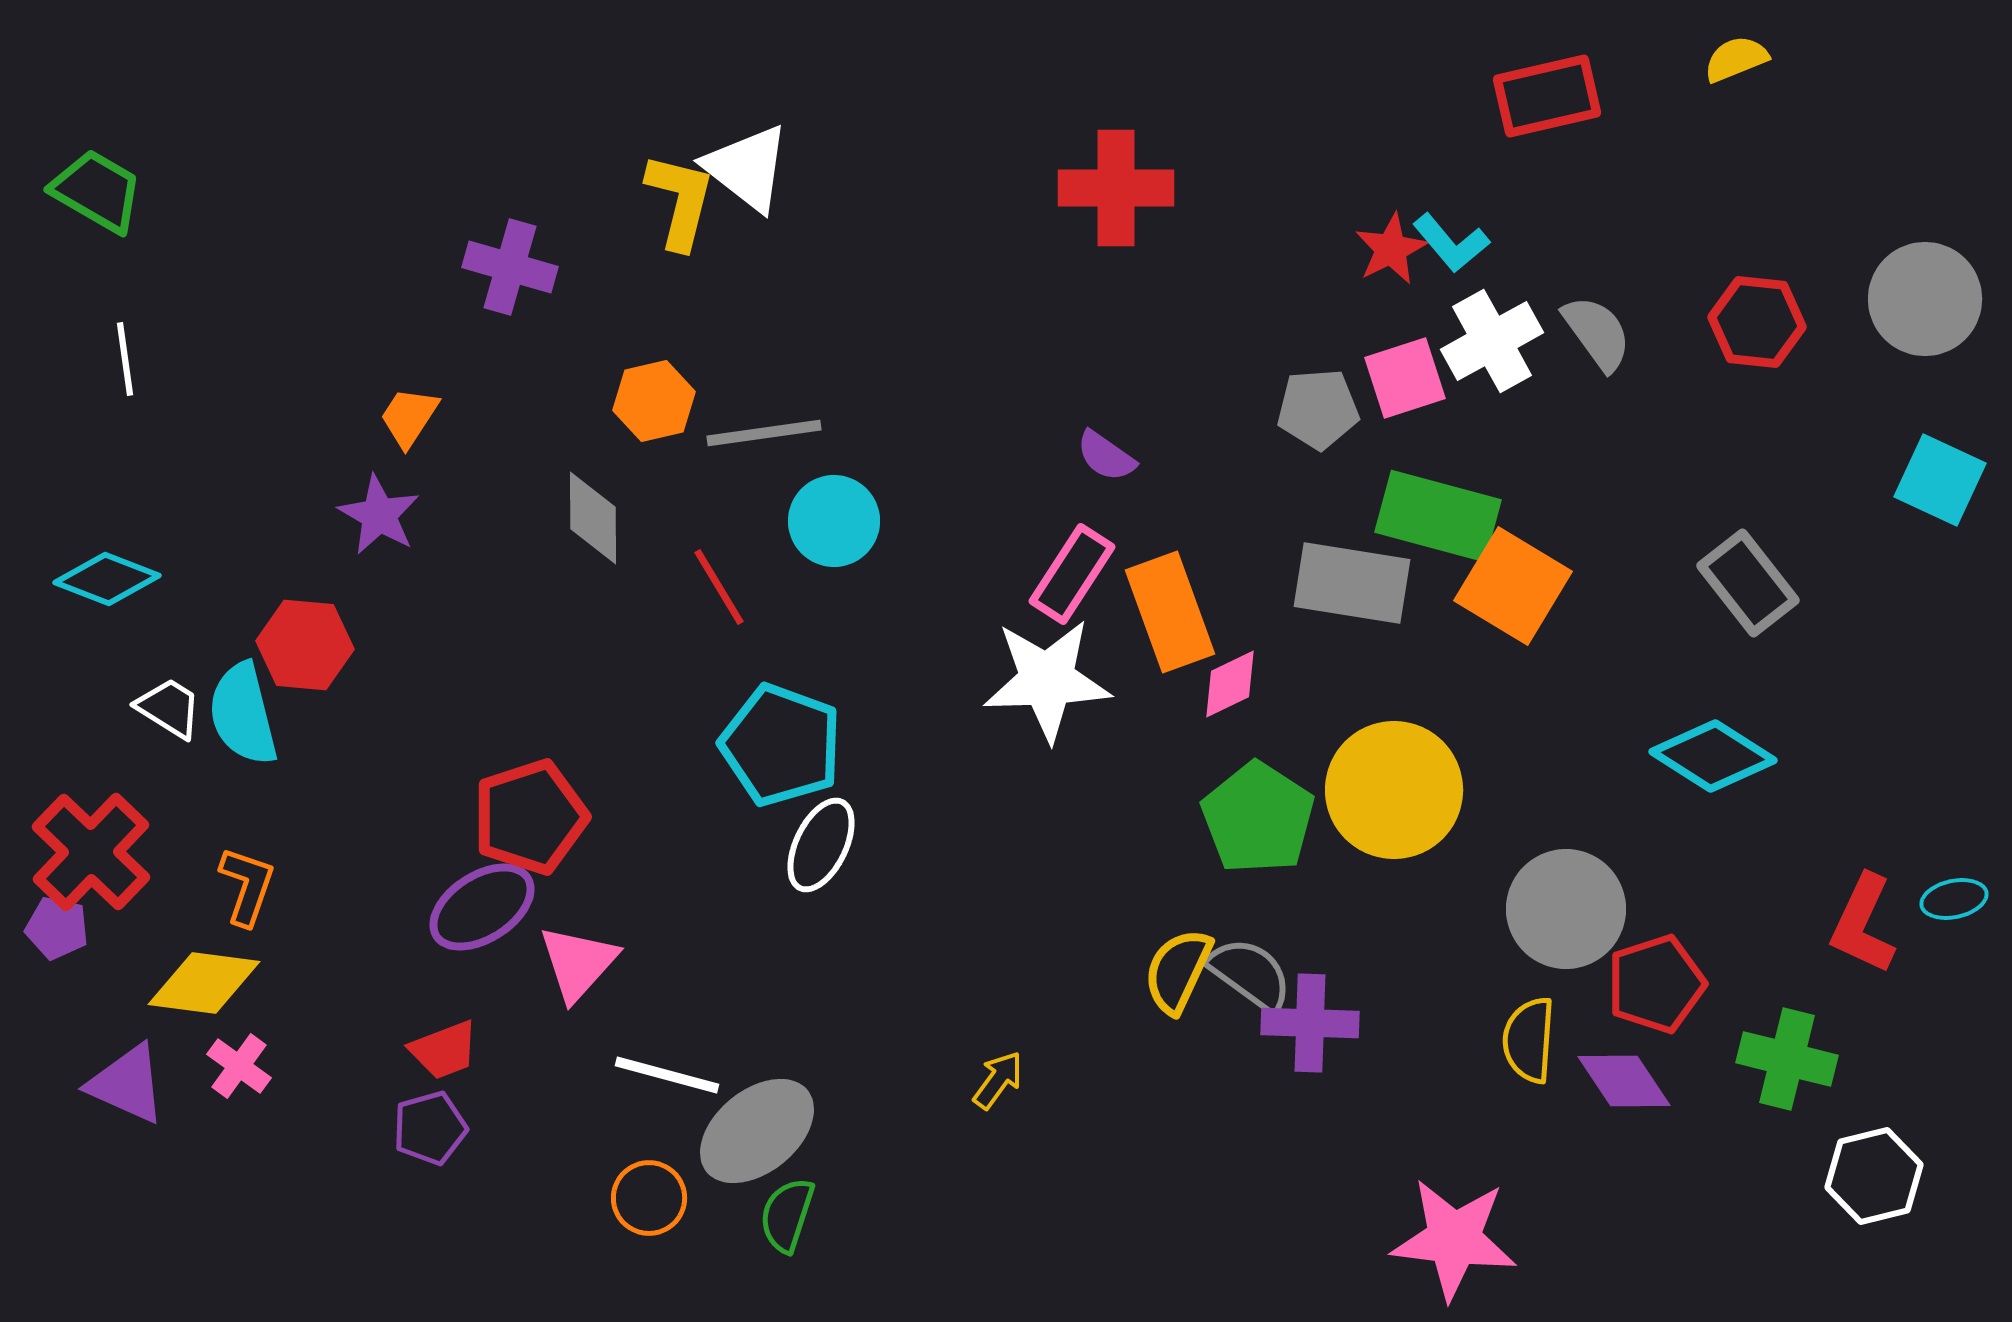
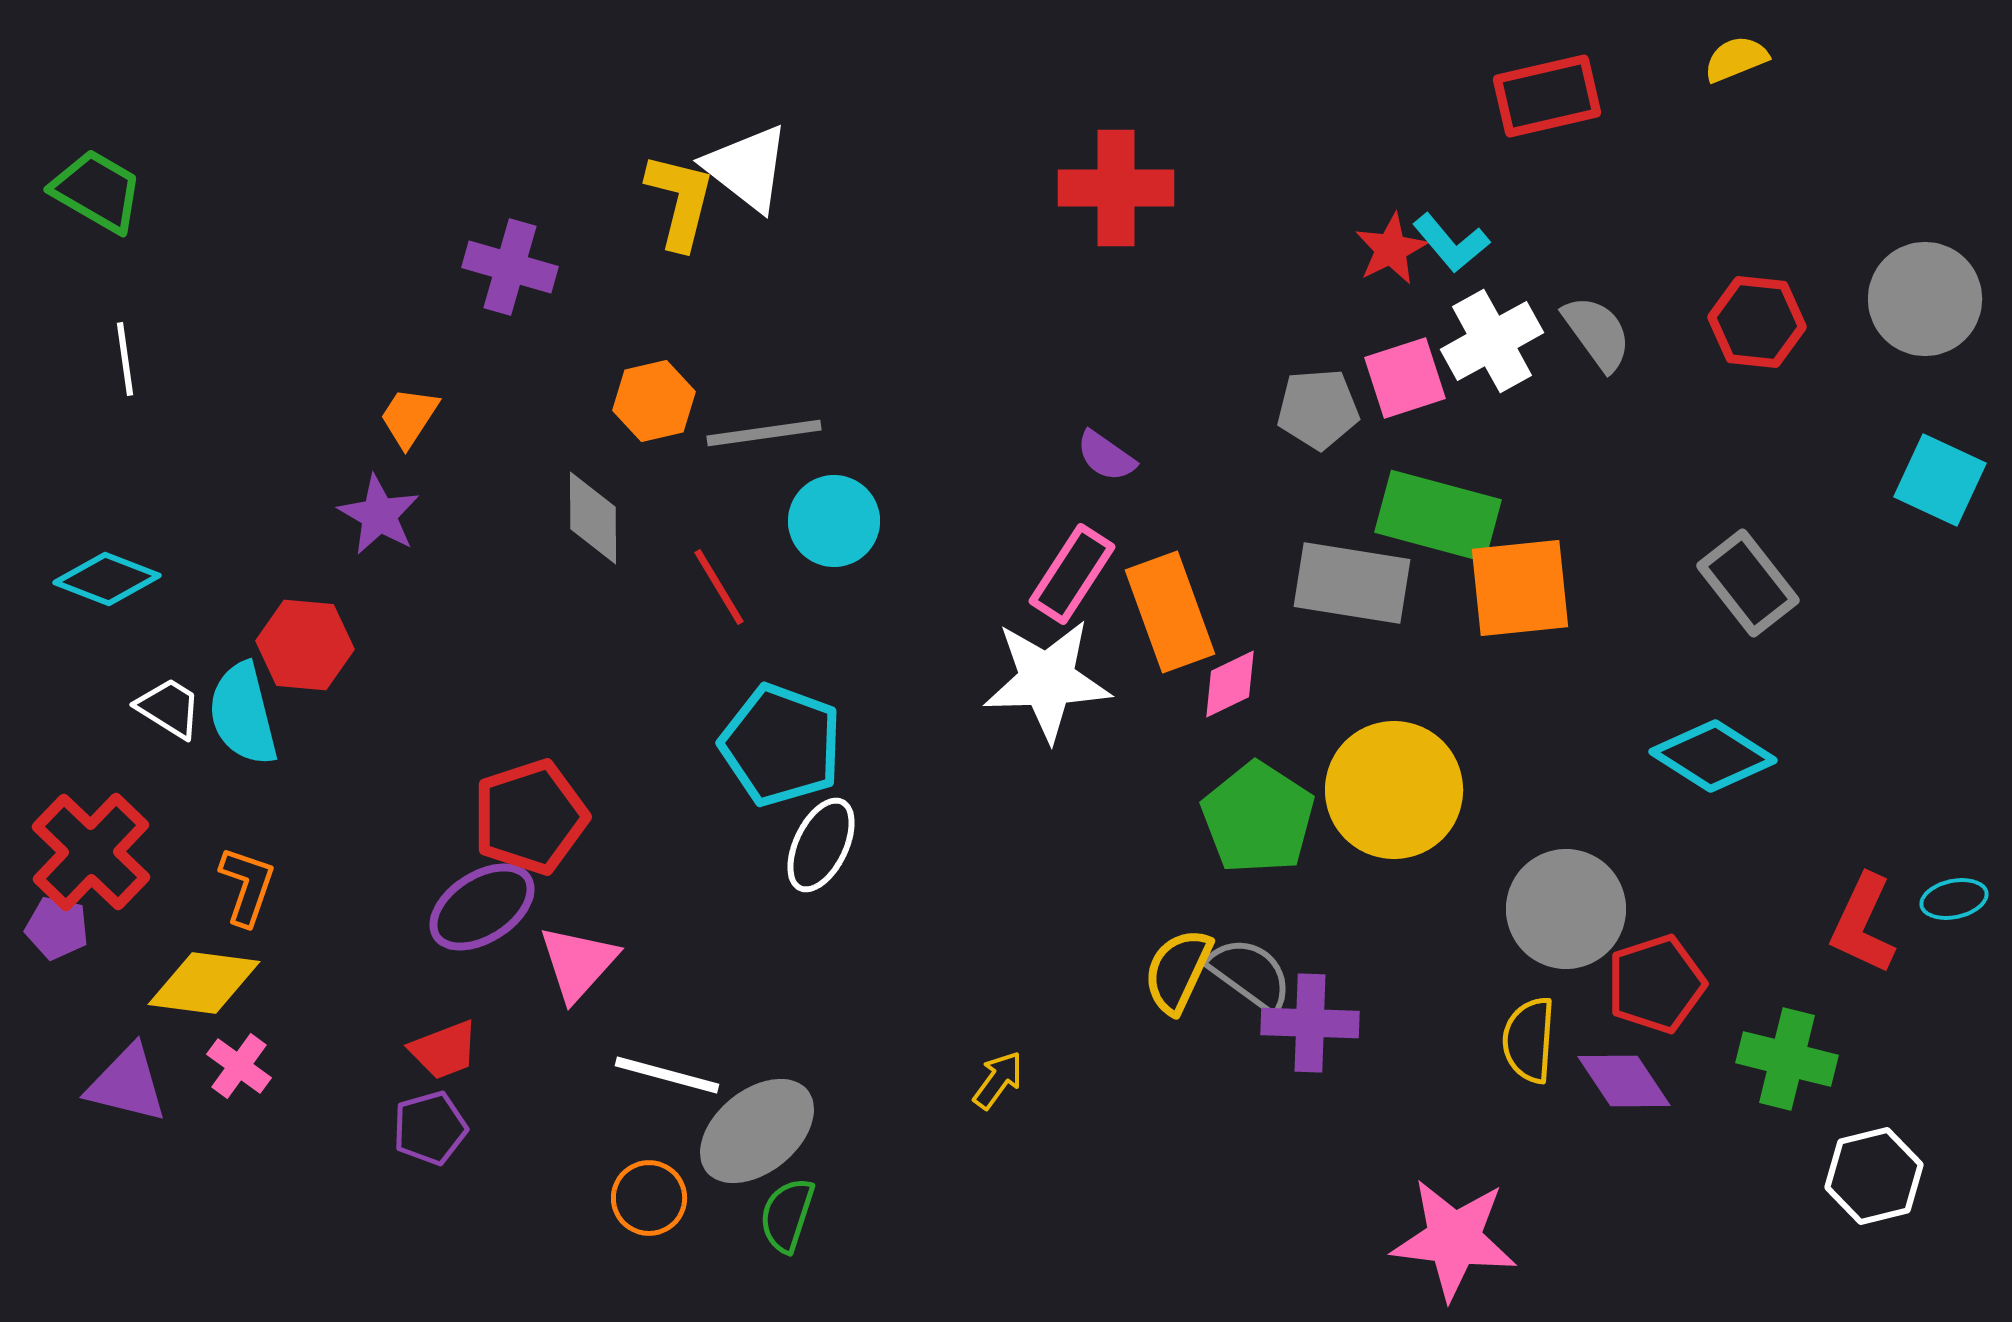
orange square at (1513, 586): moved 7 px right, 2 px down; rotated 37 degrees counterclockwise
purple triangle at (127, 1084): rotated 10 degrees counterclockwise
